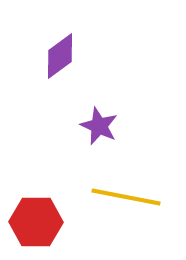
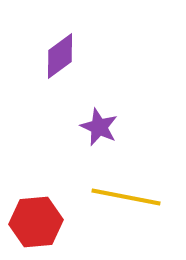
purple star: moved 1 px down
red hexagon: rotated 6 degrees counterclockwise
